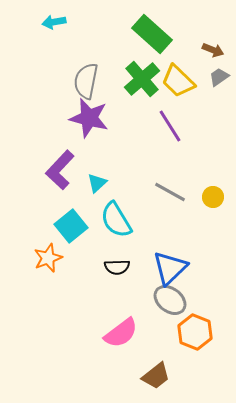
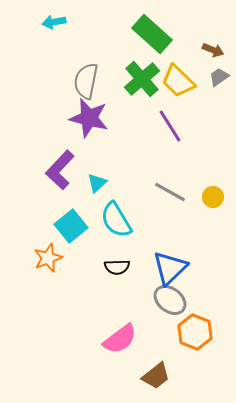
pink semicircle: moved 1 px left, 6 px down
